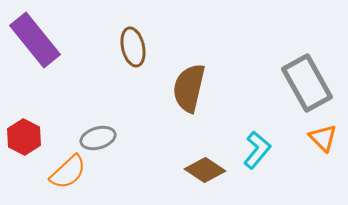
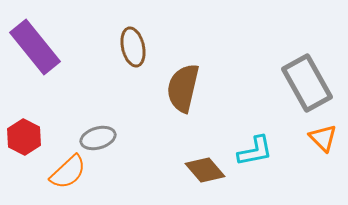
purple rectangle: moved 7 px down
brown semicircle: moved 6 px left
cyan L-shape: moved 2 px left, 1 px down; rotated 39 degrees clockwise
brown diamond: rotated 15 degrees clockwise
